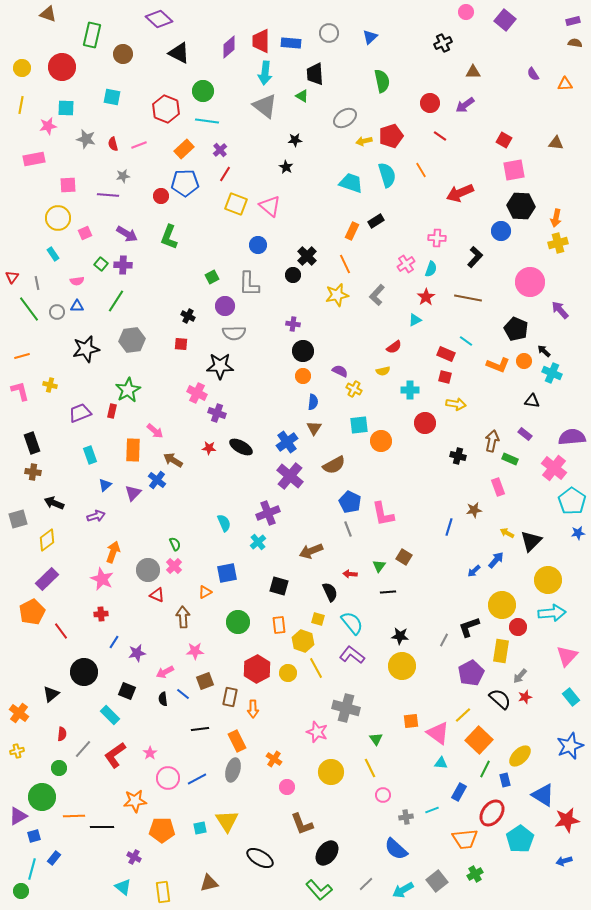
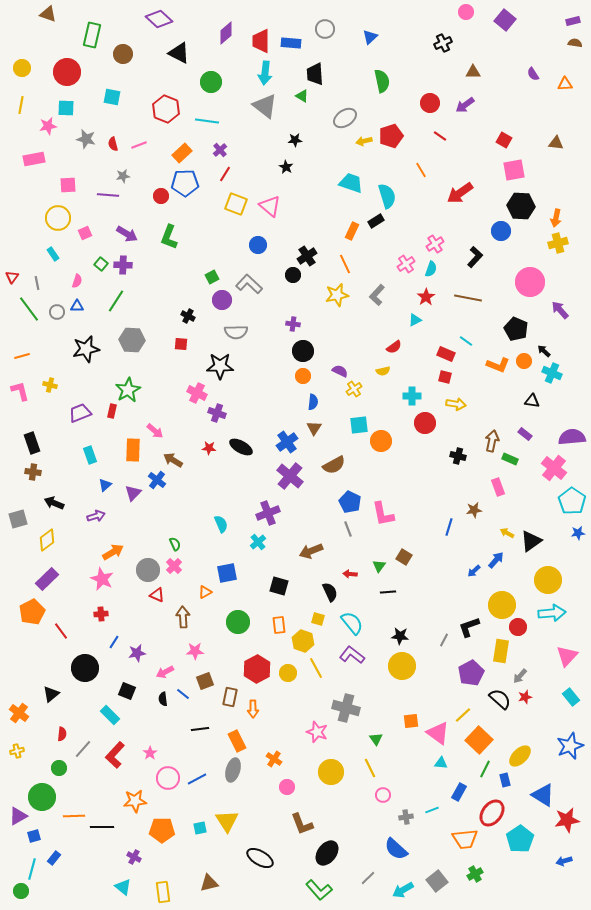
gray circle at (329, 33): moved 4 px left, 4 px up
purple diamond at (229, 47): moved 3 px left, 14 px up
red circle at (62, 67): moved 5 px right, 5 px down
green circle at (203, 91): moved 8 px right, 9 px up
orange rectangle at (184, 149): moved 2 px left, 4 px down
cyan semicircle at (387, 175): moved 21 px down
red arrow at (460, 193): rotated 12 degrees counterclockwise
pink cross at (437, 238): moved 2 px left, 6 px down; rotated 36 degrees counterclockwise
black cross at (307, 256): rotated 12 degrees clockwise
pink semicircle at (77, 281): rotated 64 degrees counterclockwise
gray L-shape at (249, 284): rotated 132 degrees clockwise
purple circle at (225, 306): moved 3 px left, 6 px up
gray semicircle at (234, 333): moved 2 px right, 1 px up
gray hexagon at (132, 340): rotated 10 degrees clockwise
yellow cross at (354, 389): rotated 28 degrees clockwise
cyan cross at (410, 390): moved 2 px right, 6 px down
cyan semicircle at (224, 523): moved 3 px left, 1 px down
black triangle at (531, 541): rotated 10 degrees clockwise
orange arrow at (113, 552): rotated 40 degrees clockwise
black circle at (84, 672): moved 1 px right, 4 px up
red L-shape at (115, 755): rotated 12 degrees counterclockwise
gray line at (366, 884): moved 2 px right, 6 px up
